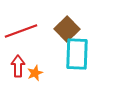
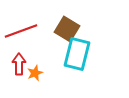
brown square: rotated 15 degrees counterclockwise
cyan rectangle: rotated 12 degrees clockwise
red arrow: moved 1 px right, 2 px up
